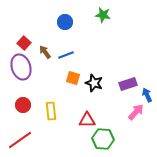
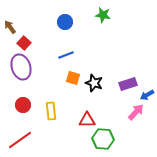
brown arrow: moved 35 px left, 25 px up
blue arrow: rotated 96 degrees counterclockwise
